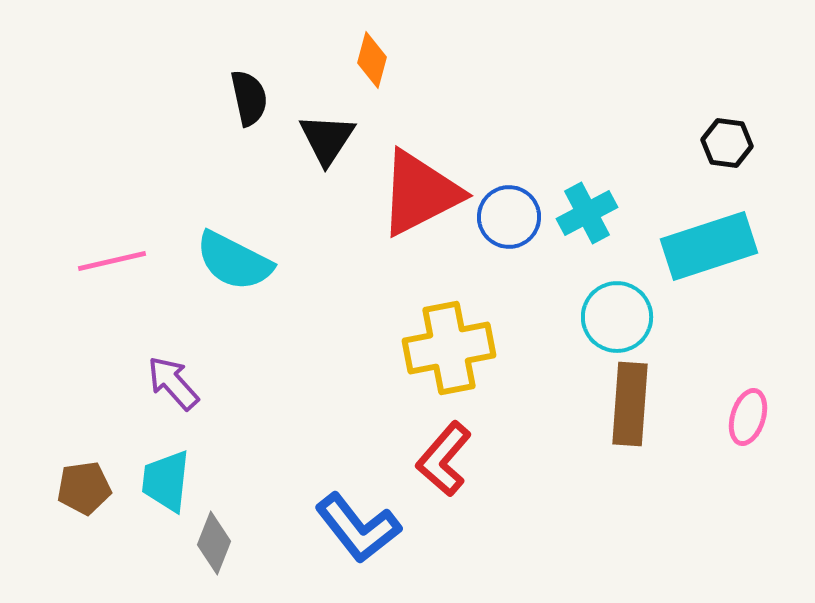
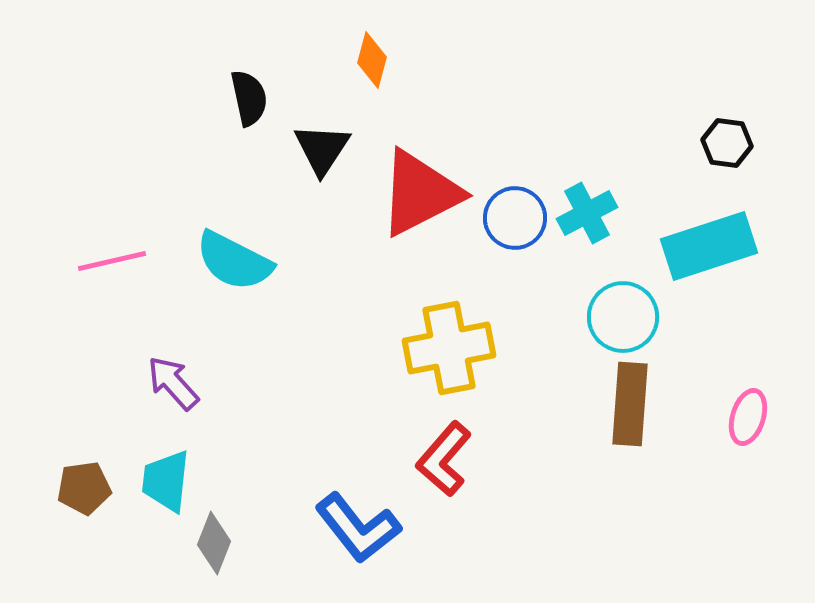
black triangle: moved 5 px left, 10 px down
blue circle: moved 6 px right, 1 px down
cyan circle: moved 6 px right
